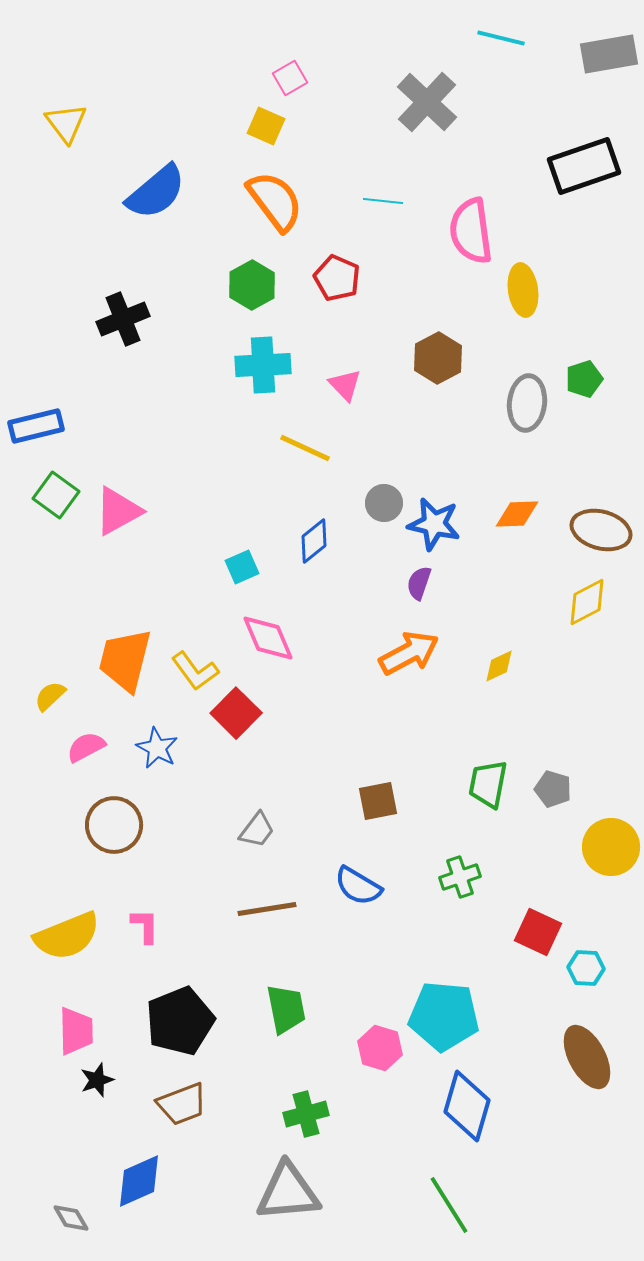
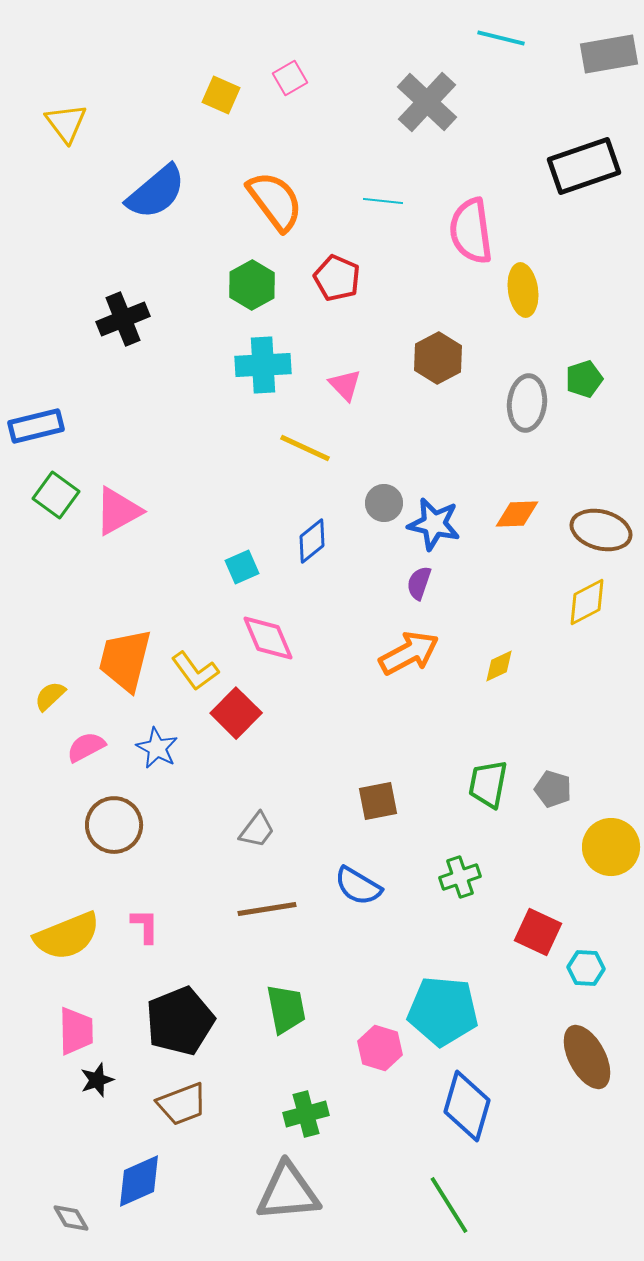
yellow square at (266, 126): moved 45 px left, 31 px up
blue diamond at (314, 541): moved 2 px left
cyan pentagon at (444, 1016): moved 1 px left, 5 px up
